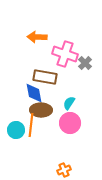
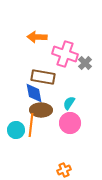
brown rectangle: moved 2 px left
